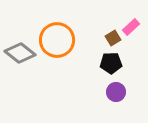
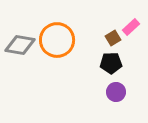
gray diamond: moved 8 px up; rotated 28 degrees counterclockwise
